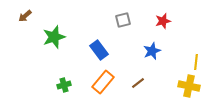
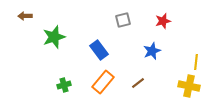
brown arrow: rotated 40 degrees clockwise
